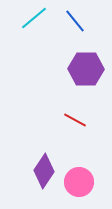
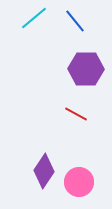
red line: moved 1 px right, 6 px up
